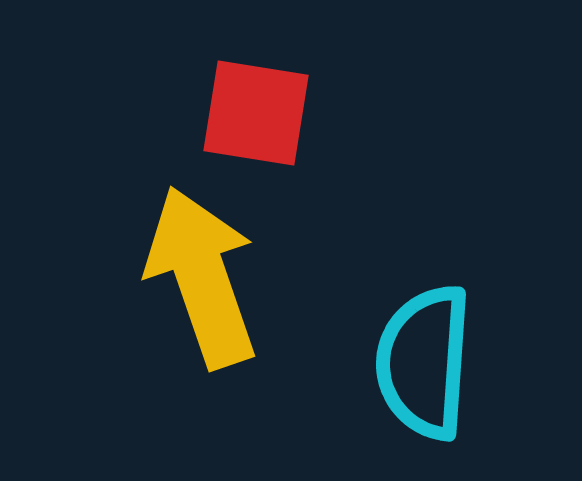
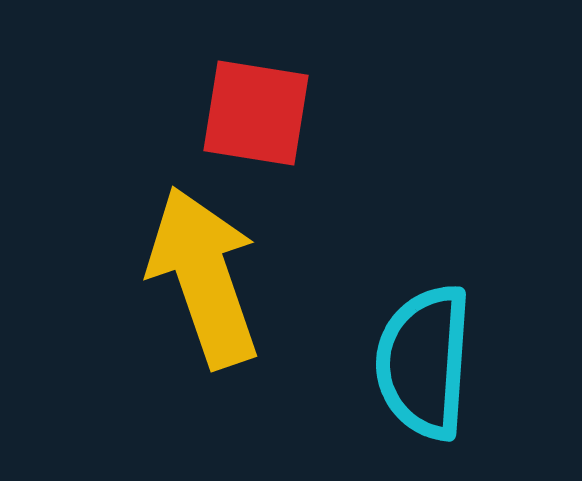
yellow arrow: moved 2 px right
